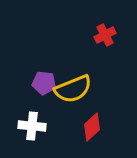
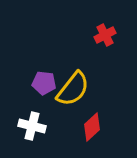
yellow semicircle: rotated 30 degrees counterclockwise
white cross: rotated 8 degrees clockwise
